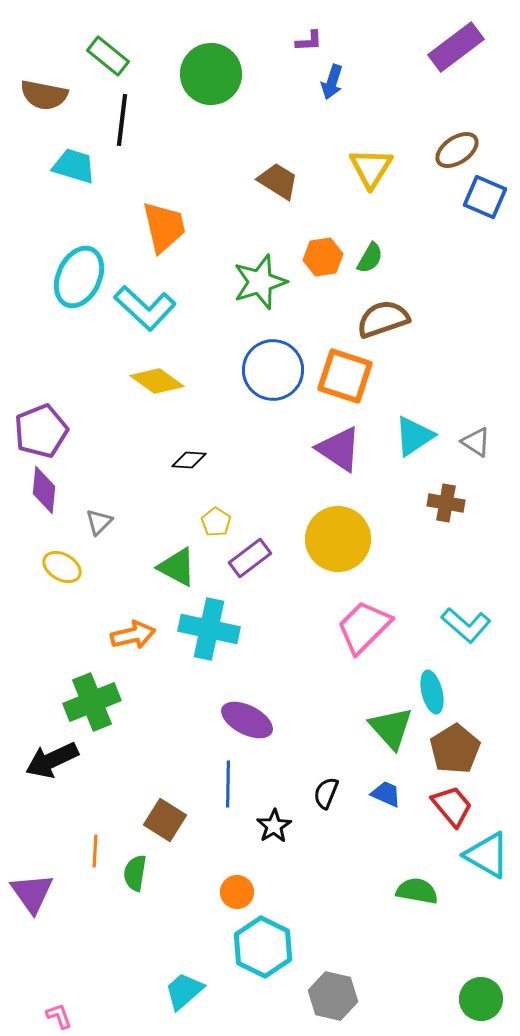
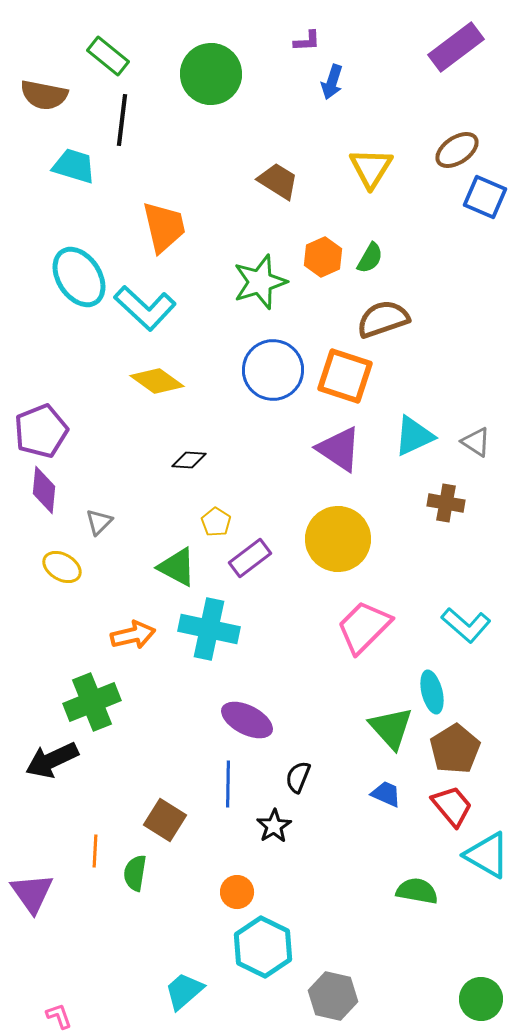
purple L-shape at (309, 41): moved 2 px left
orange hexagon at (323, 257): rotated 15 degrees counterclockwise
cyan ellipse at (79, 277): rotated 58 degrees counterclockwise
cyan triangle at (414, 436): rotated 9 degrees clockwise
black semicircle at (326, 793): moved 28 px left, 16 px up
